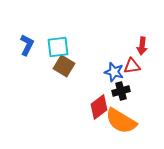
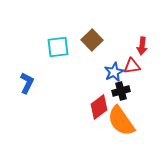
blue L-shape: moved 38 px down
brown square: moved 28 px right, 26 px up; rotated 15 degrees clockwise
blue star: rotated 30 degrees clockwise
orange semicircle: rotated 24 degrees clockwise
